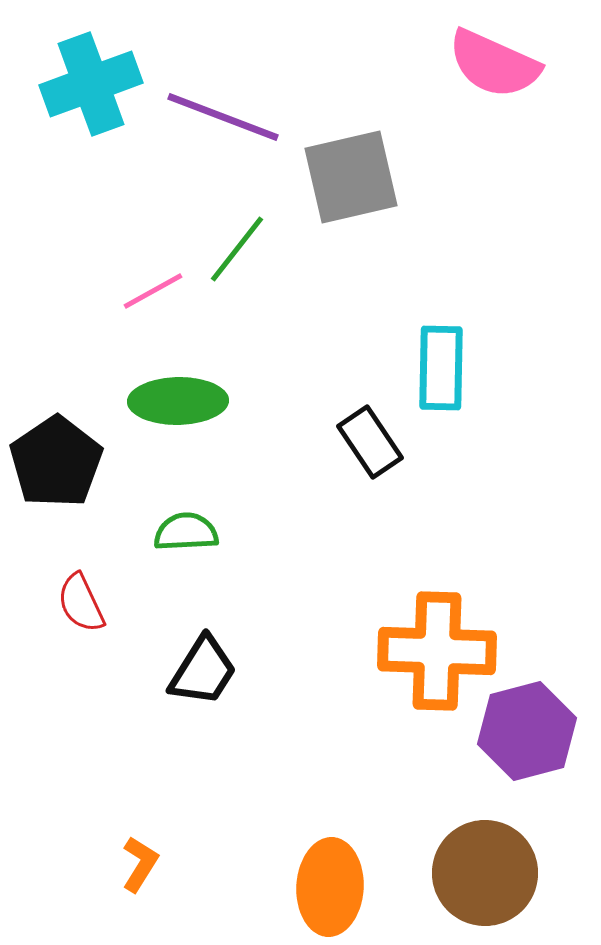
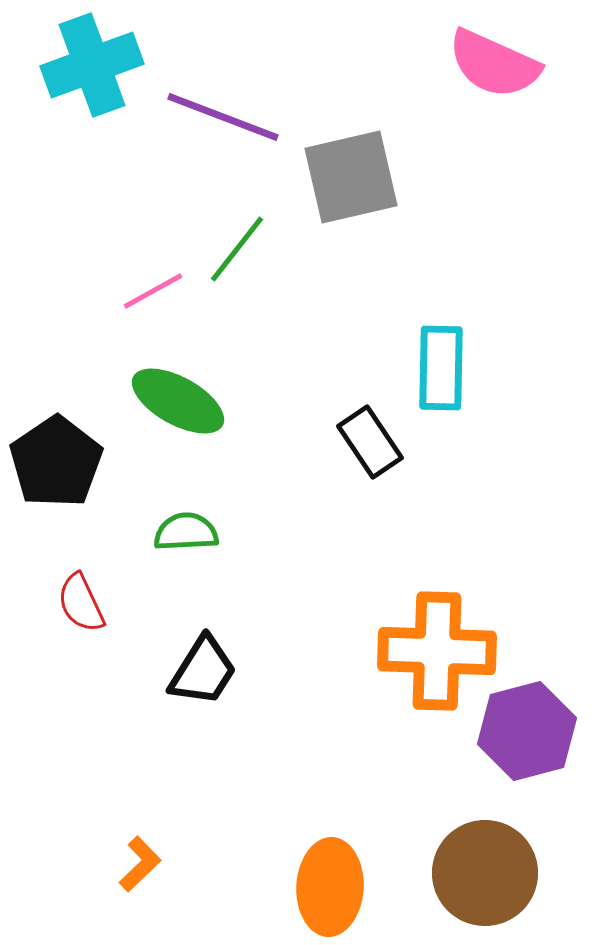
cyan cross: moved 1 px right, 19 px up
green ellipse: rotated 30 degrees clockwise
orange L-shape: rotated 14 degrees clockwise
